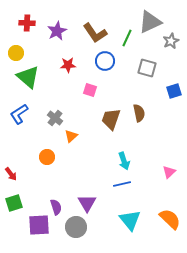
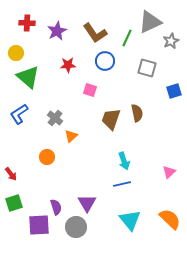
brown semicircle: moved 2 px left
